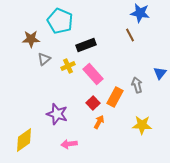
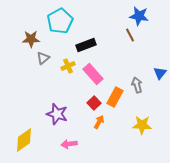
blue star: moved 1 px left, 3 px down
cyan pentagon: rotated 20 degrees clockwise
gray triangle: moved 1 px left, 1 px up
red square: moved 1 px right
